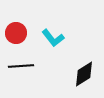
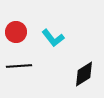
red circle: moved 1 px up
black line: moved 2 px left
